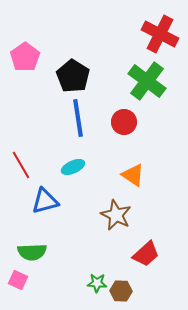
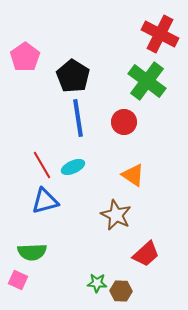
red line: moved 21 px right
